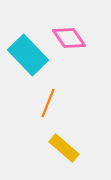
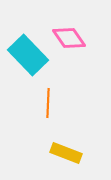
orange line: rotated 20 degrees counterclockwise
yellow rectangle: moved 2 px right, 5 px down; rotated 20 degrees counterclockwise
